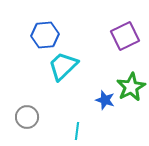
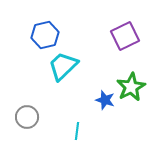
blue hexagon: rotated 8 degrees counterclockwise
